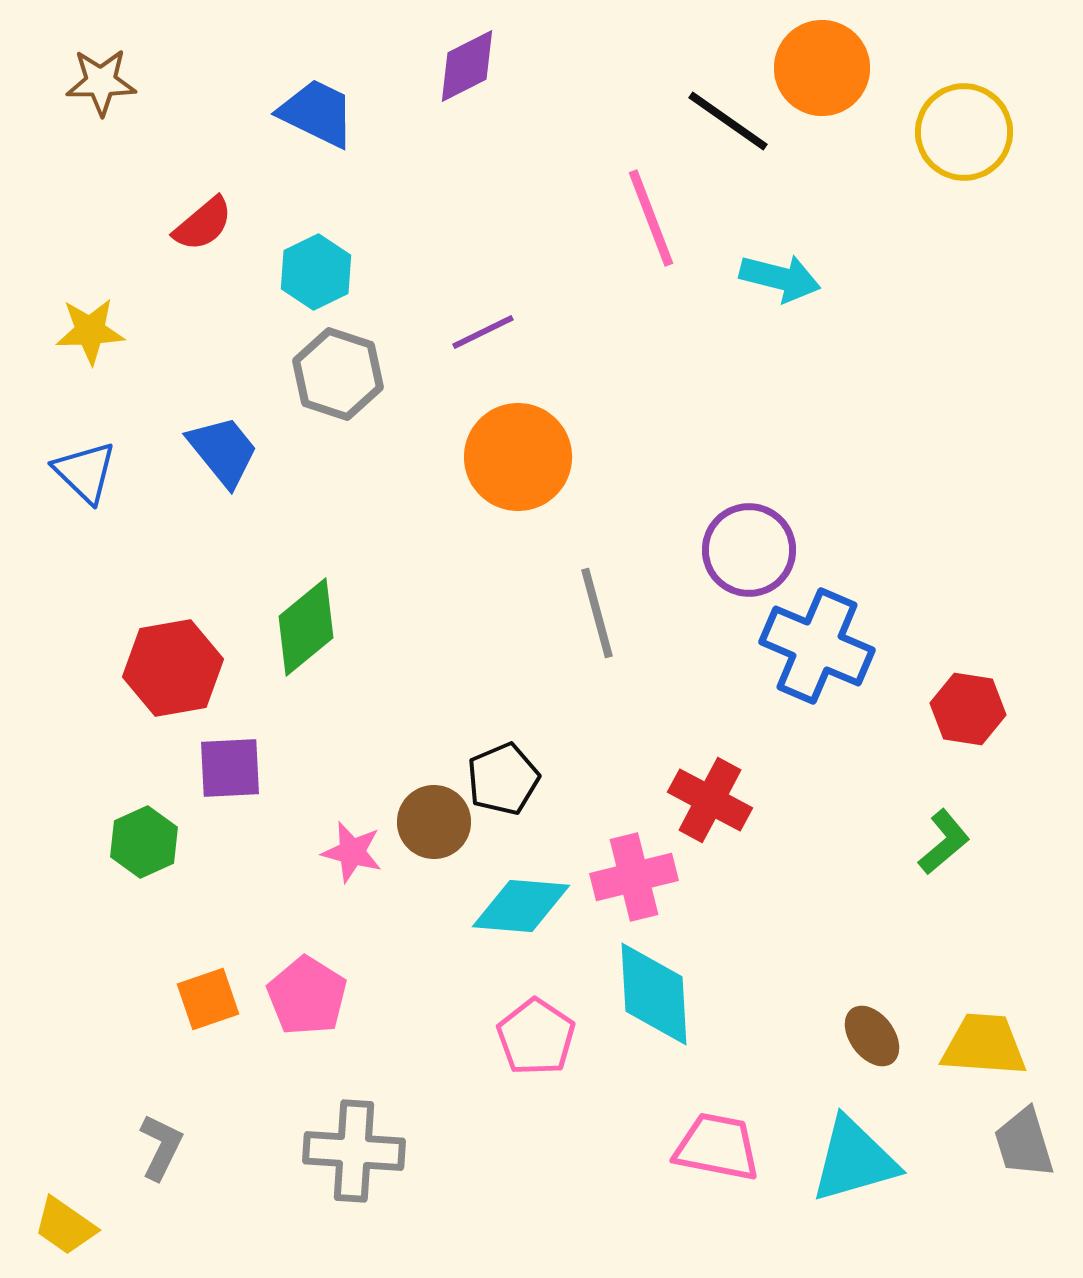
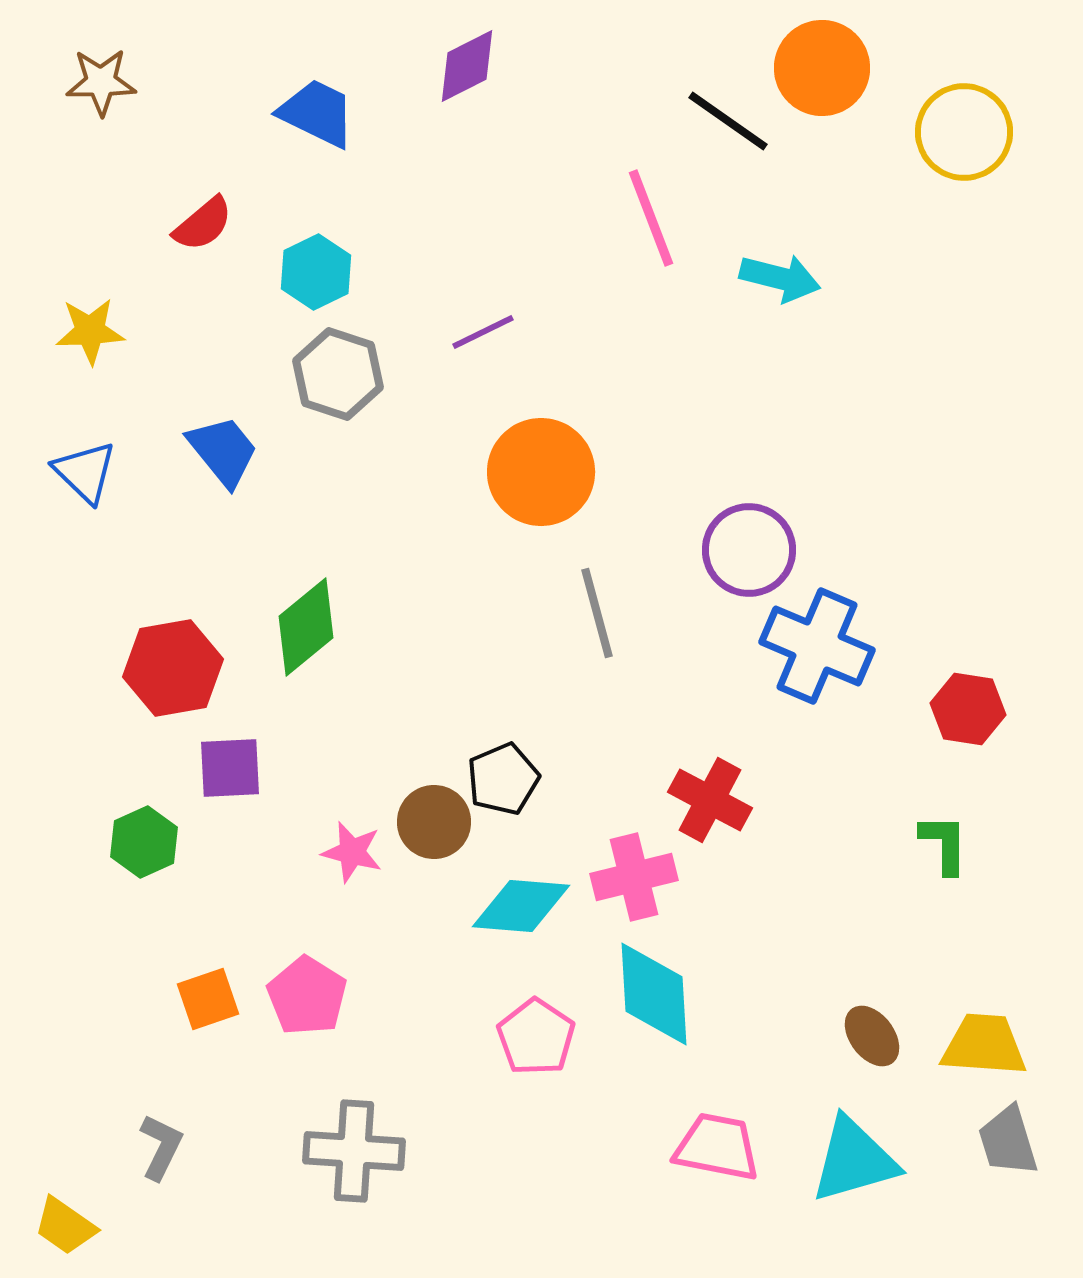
orange circle at (518, 457): moved 23 px right, 15 px down
green L-shape at (944, 842): moved 2 px down; rotated 50 degrees counterclockwise
gray trapezoid at (1024, 1143): moved 16 px left, 2 px up
